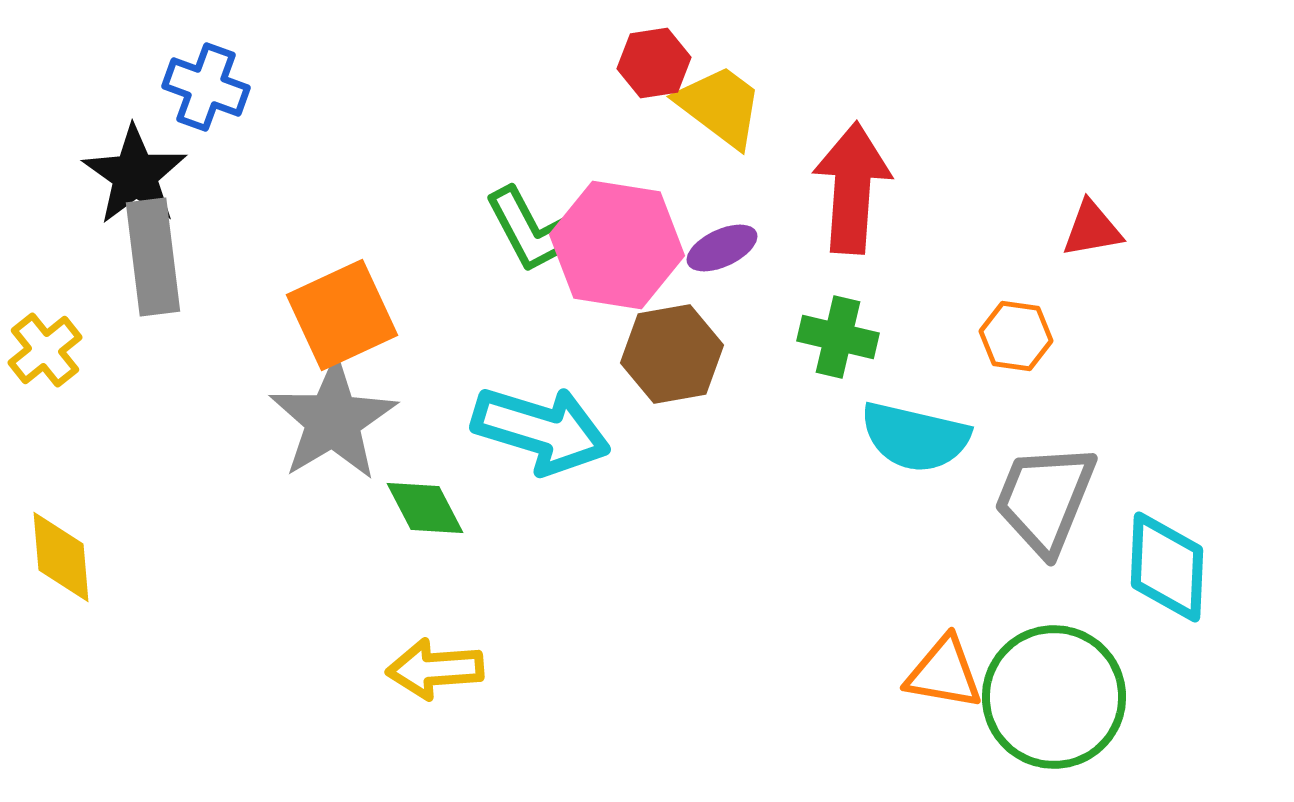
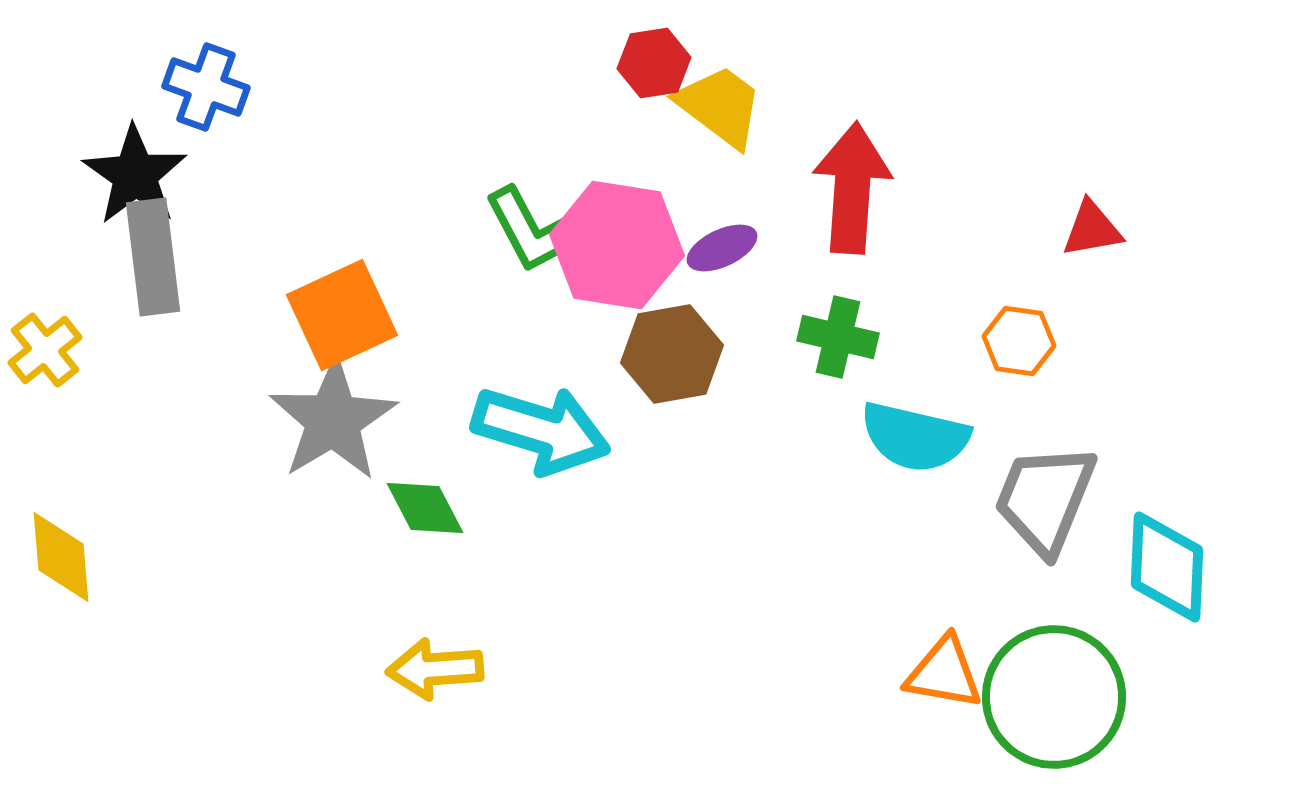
orange hexagon: moved 3 px right, 5 px down
